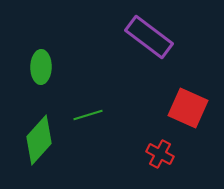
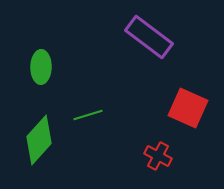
red cross: moved 2 px left, 2 px down
